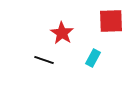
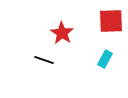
cyan rectangle: moved 12 px right, 1 px down
